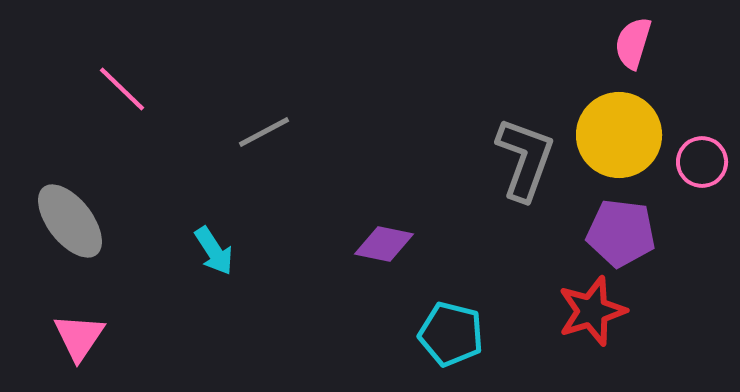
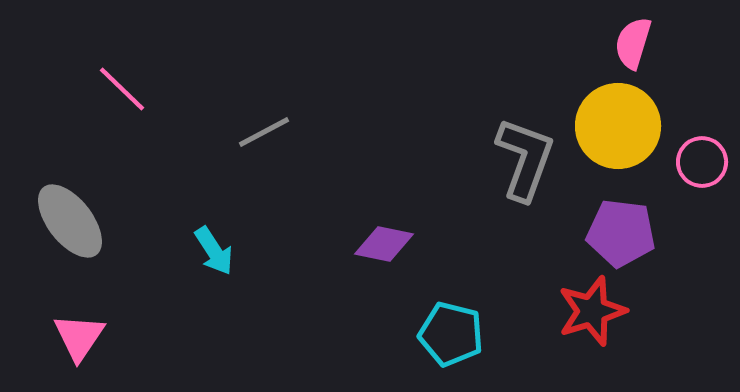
yellow circle: moved 1 px left, 9 px up
